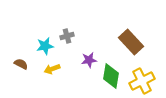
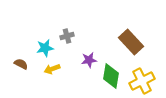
cyan star: moved 2 px down
